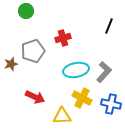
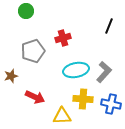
brown star: moved 12 px down
yellow cross: moved 1 px right, 1 px down; rotated 24 degrees counterclockwise
